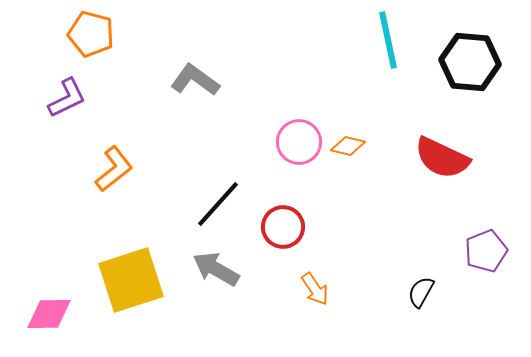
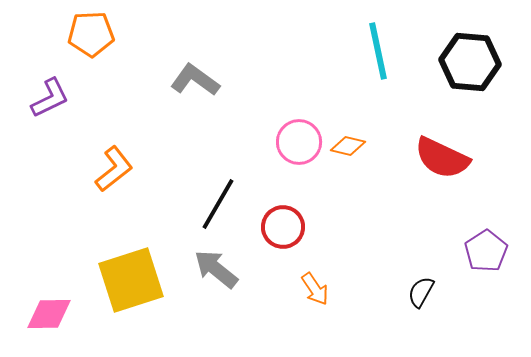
orange pentagon: rotated 18 degrees counterclockwise
cyan line: moved 10 px left, 11 px down
purple L-shape: moved 17 px left
black line: rotated 12 degrees counterclockwise
purple pentagon: rotated 12 degrees counterclockwise
gray arrow: rotated 9 degrees clockwise
